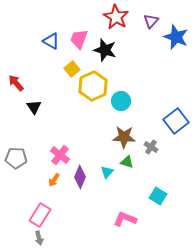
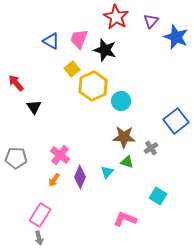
gray cross: moved 1 px down; rotated 24 degrees clockwise
